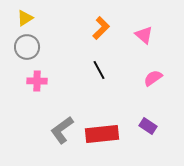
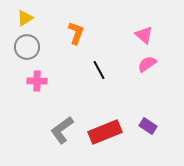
orange L-shape: moved 25 px left, 5 px down; rotated 25 degrees counterclockwise
pink semicircle: moved 6 px left, 14 px up
red rectangle: moved 3 px right, 2 px up; rotated 16 degrees counterclockwise
